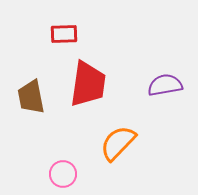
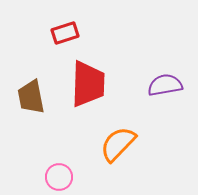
red rectangle: moved 1 px right, 1 px up; rotated 16 degrees counterclockwise
red trapezoid: rotated 6 degrees counterclockwise
orange semicircle: moved 1 px down
pink circle: moved 4 px left, 3 px down
